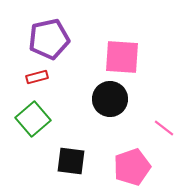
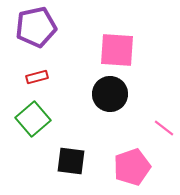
purple pentagon: moved 13 px left, 12 px up
pink square: moved 5 px left, 7 px up
black circle: moved 5 px up
